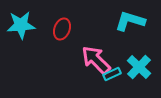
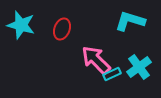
cyan star: rotated 20 degrees clockwise
cyan cross: rotated 10 degrees clockwise
